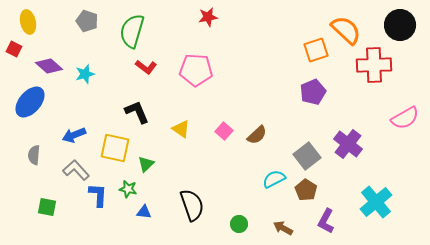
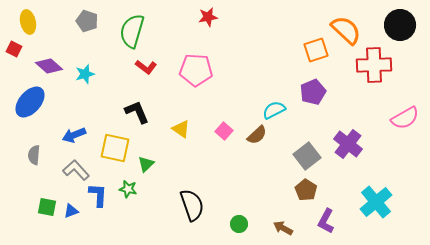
cyan semicircle: moved 69 px up
blue triangle: moved 73 px left, 1 px up; rotated 28 degrees counterclockwise
